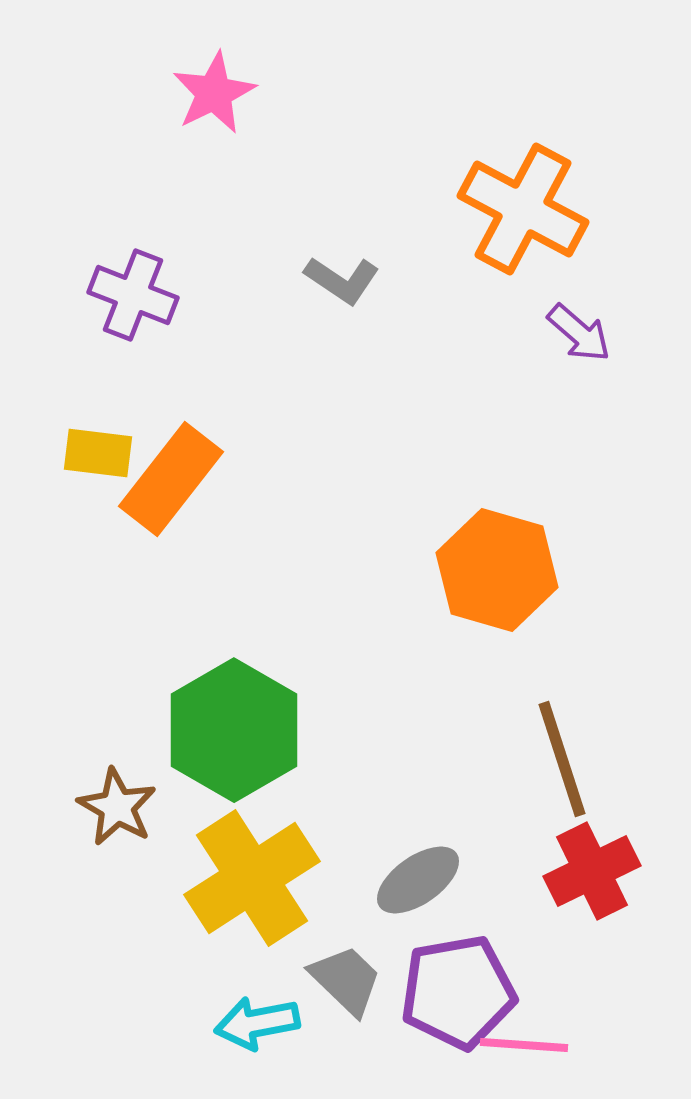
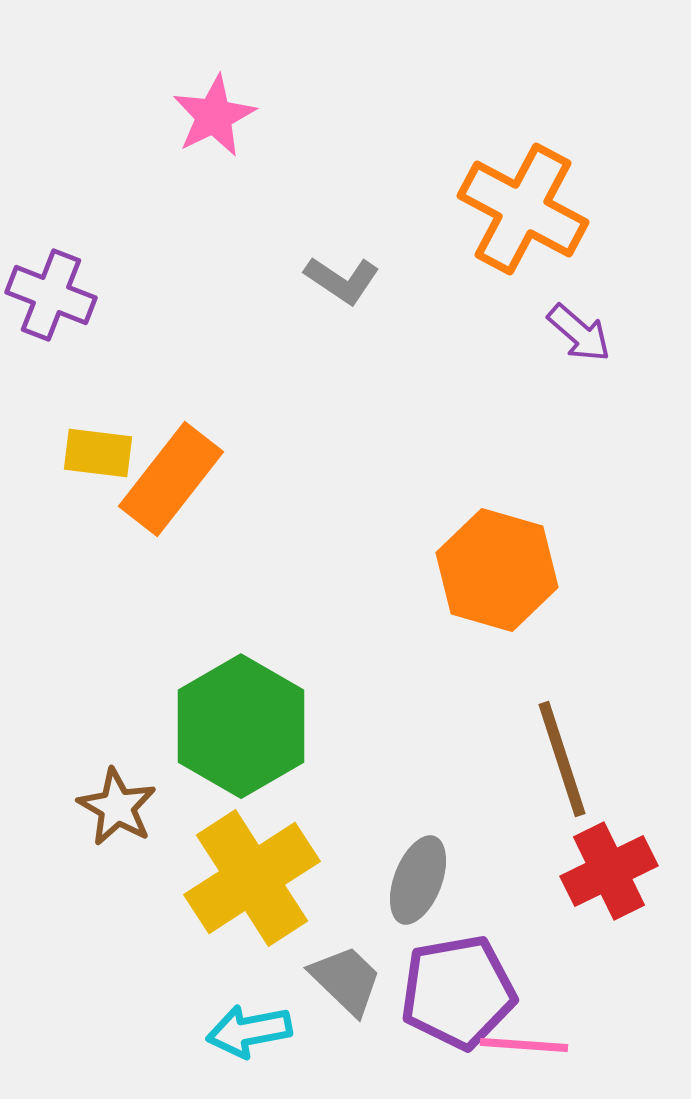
pink star: moved 23 px down
purple cross: moved 82 px left
green hexagon: moved 7 px right, 4 px up
red cross: moved 17 px right
gray ellipse: rotated 34 degrees counterclockwise
cyan arrow: moved 8 px left, 8 px down
